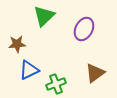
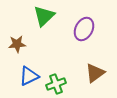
blue triangle: moved 6 px down
